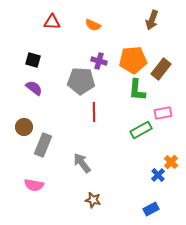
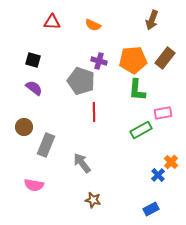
brown rectangle: moved 4 px right, 11 px up
gray pentagon: rotated 16 degrees clockwise
gray rectangle: moved 3 px right
